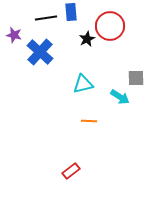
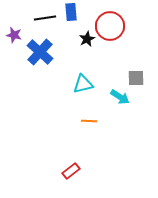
black line: moved 1 px left
